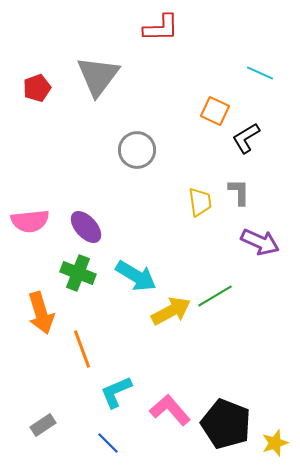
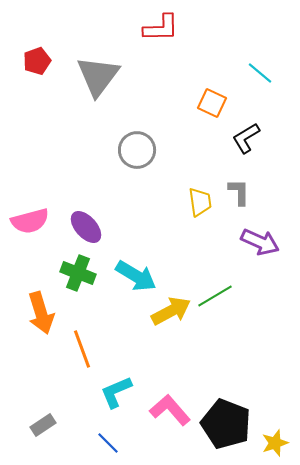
cyan line: rotated 16 degrees clockwise
red pentagon: moved 27 px up
orange square: moved 3 px left, 8 px up
pink semicircle: rotated 9 degrees counterclockwise
